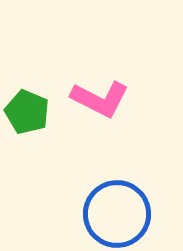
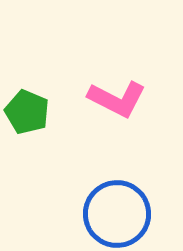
pink L-shape: moved 17 px right
